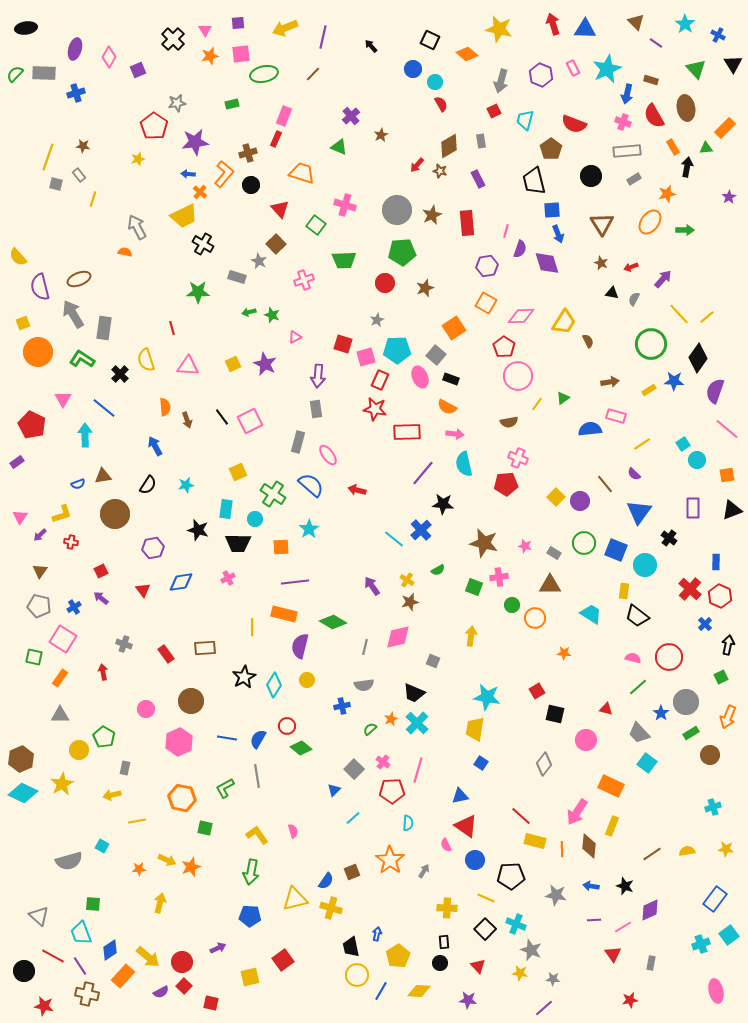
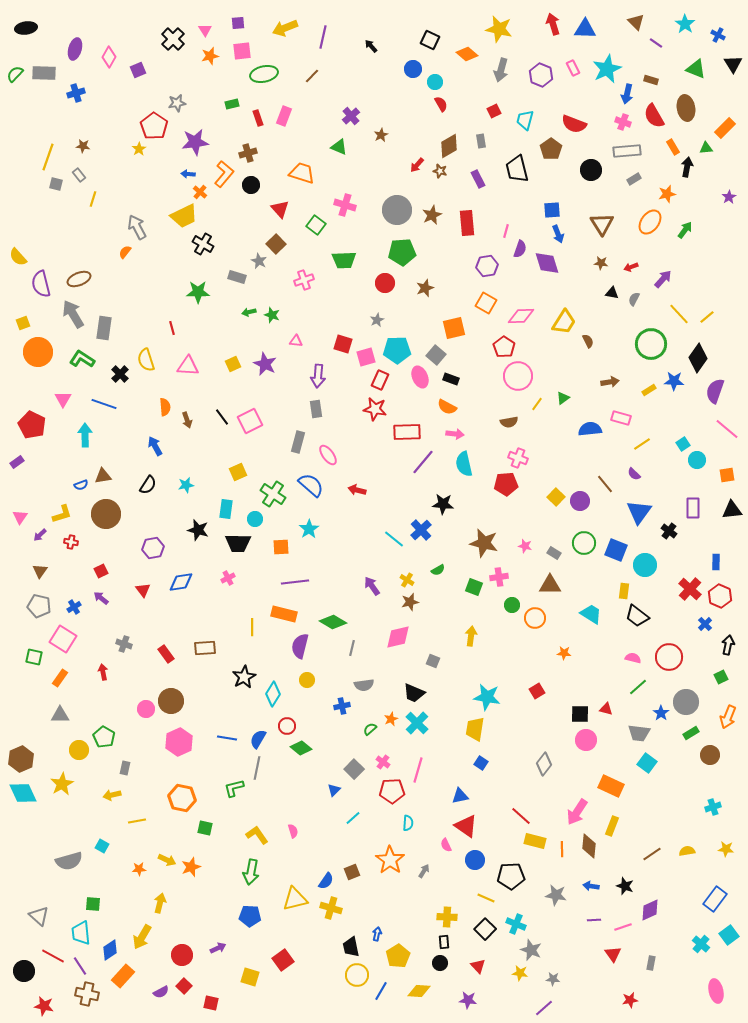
pink square at (241, 54): moved 1 px right, 3 px up
green triangle at (696, 69): rotated 25 degrees counterclockwise
brown line at (313, 74): moved 1 px left, 2 px down
gray arrow at (501, 81): moved 11 px up
red rectangle at (276, 139): moved 18 px left, 21 px up; rotated 42 degrees counterclockwise
yellow star at (138, 159): moved 1 px right, 10 px up; rotated 16 degrees counterclockwise
black circle at (591, 176): moved 6 px up
black trapezoid at (534, 181): moved 17 px left, 12 px up
green arrow at (685, 230): rotated 54 degrees counterclockwise
orange semicircle at (125, 252): rotated 64 degrees counterclockwise
brown star at (601, 263): rotated 16 degrees counterclockwise
purple semicircle at (40, 287): moved 1 px right, 3 px up
orange square at (454, 328): rotated 20 degrees clockwise
pink triangle at (295, 337): moved 1 px right, 4 px down; rotated 32 degrees clockwise
blue line at (104, 408): moved 4 px up; rotated 20 degrees counterclockwise
pink rectangle at (616, 416): moved 5 px right, 2 px down
purple line at (423, 473): moved 11 px up
blue semicircle at (78, 484): moved 3 px right, 1 px down
black triangle at (732, 510): rotated 15 degrees clockwise
brown circle at (115, 514): moved 9 px left
black cross at (669, 538): moved 7 px up
gray line at (365, 647): moved 13 px left, 1 px down
cyan diamond at (274, 685): moved 1 px left, 9 px down
brown circle at (191, 701): moved 20 px left
black square at (555, 714): moved 25 px right; rotated 12 degrees counterclockwise
gray trapezoid at (639, 733): rotated 40 degrees counterclockwise
gray line at (257, 776): moved 8 px up; rotated 20 degrees clockwise
green L-shape at (225, 788): moved 9 px right; rotated 15 degrees clockwise
cyan diamond at (23, 793): rotated 40 degrees clockwise
yellow cross at (447, 908): moved 9 px down
pink line at (623, 927): rotated 12 degrees clockwise
cyan trapezoid at (81, 933): rotated 15 degrees clockwise
cyan cross at (701, 944): rotated 30 degrees counterclockwise
yellow arrow at (148, 957): moved 6 px left, 20 px up; rotated 80 degrees clockwise
red circle at (182, 962): moved 7 px up
yellow square at (250, 977): rotated 30 degrees clockwise
